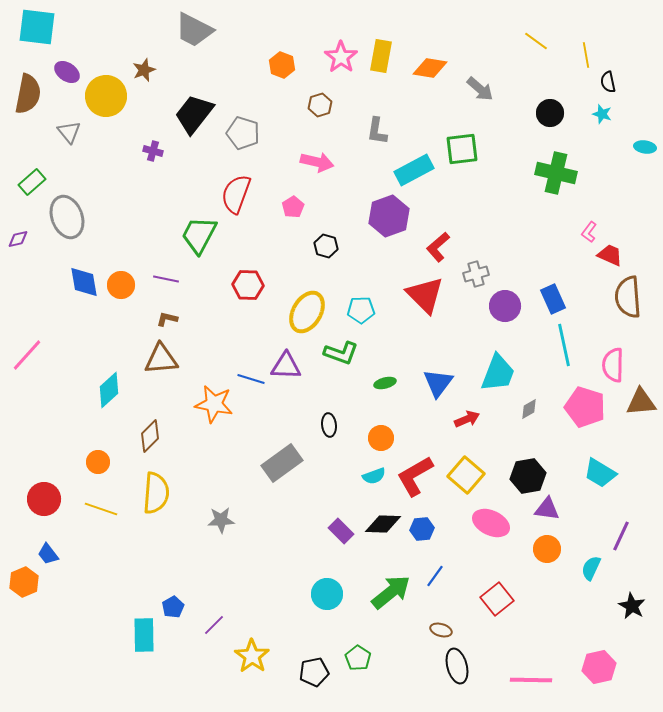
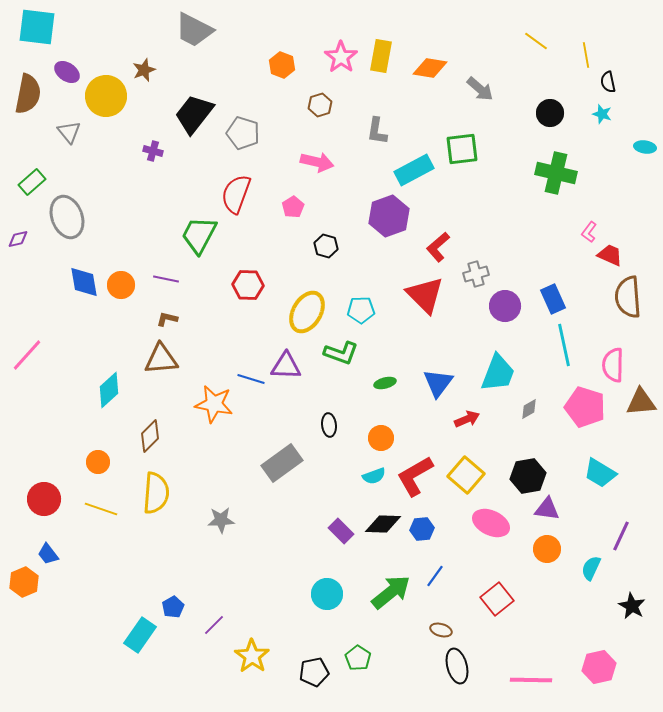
cyan rectangle at (144, 635): moved 4 px left; rotated 36 degrees clockwise
